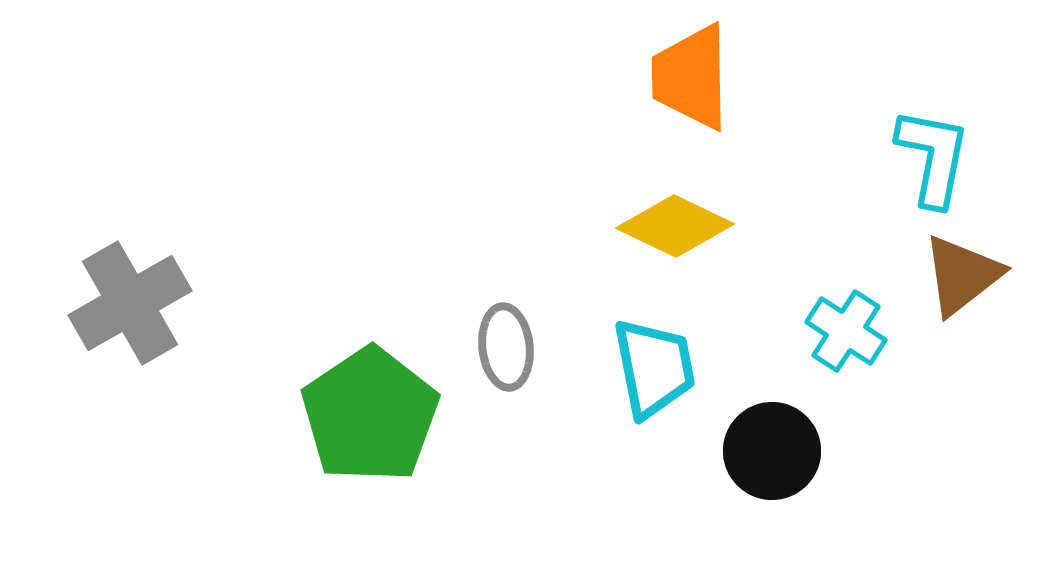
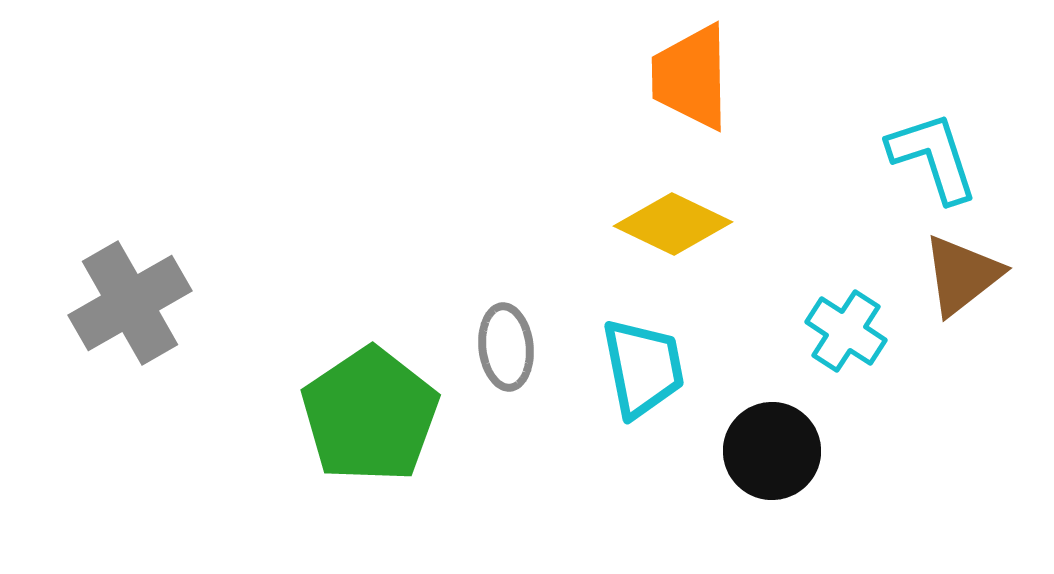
cyan L-shape: rotated 29 degrees counterclockwise
yellow diamond: moved 2 px left, 2 px up
cyan trapezoid: moved 11 px left
